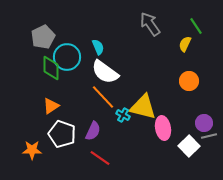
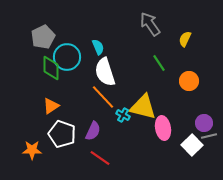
green line: moved 37 px left, 37 px down
yellow semicircle: moved 5 px up
white semicircle: rotated 36 degrees clockwise
white square: moved 3 px right, 1 px up
